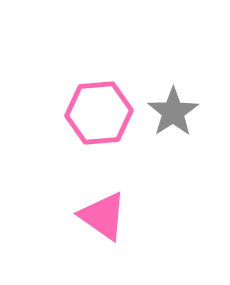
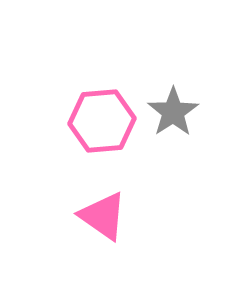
pink hexagon: moved 3 px right, 8 px down
